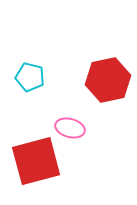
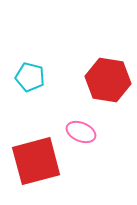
red hexagon: rotated 21 degrees clockwise
pink ellipse: moved 11 px right, 4 px down; rotated 8 degrees clockwise
